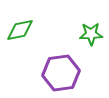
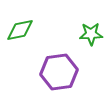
purple hexagon: moved 2 px left, 1 px up
